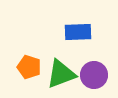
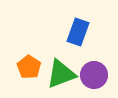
blue rectangle: rotated 68 degrees counterclockwise
orange pentagon: rotated 15 degrees clockwise
